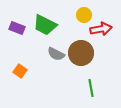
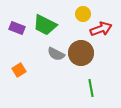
yellow circle: moved 1 px left, 1 px up
red arrow: rotated 10 degrees counterclockwise
orange square: moved 1 px left, 1 px up; rotated 24 degrees clockwise
